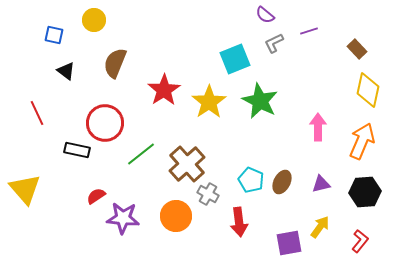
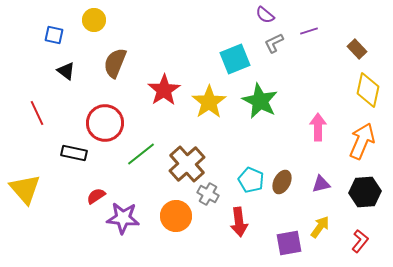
black rectangle: moved 3 px left, 3 px down
